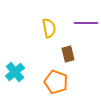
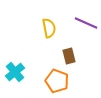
purple line: rotated 25 degrees clockwise
brown rectangle: moved 1 px right, 2 px down
orange pentagon: moved 1 px right, 1 px up
